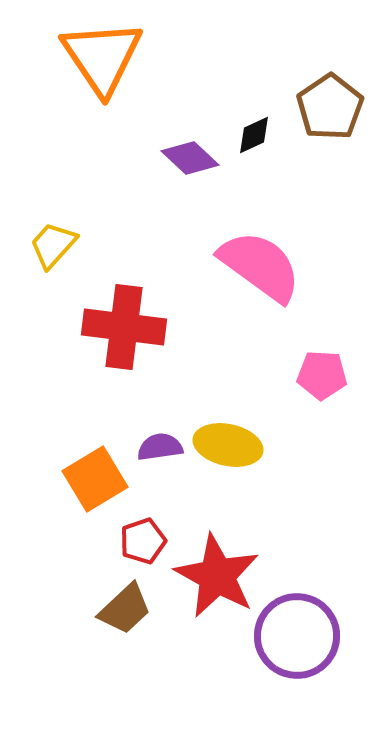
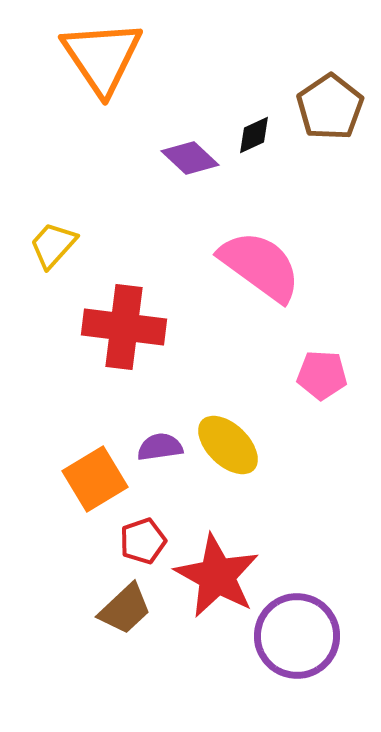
yellow ellipse: rotated 32 degrees clockwise
